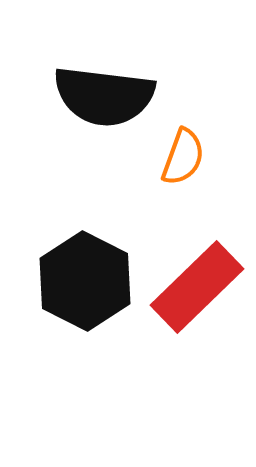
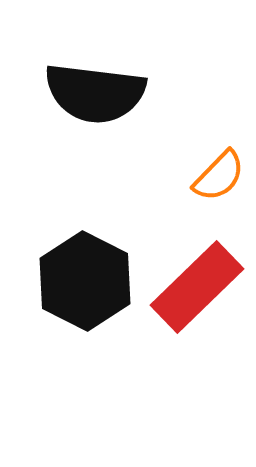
black semicircle: moved 9 px left, 3 px up
orange semicircle: moved 36 px right, 19 px down; rotated 24 degrees clockwise
